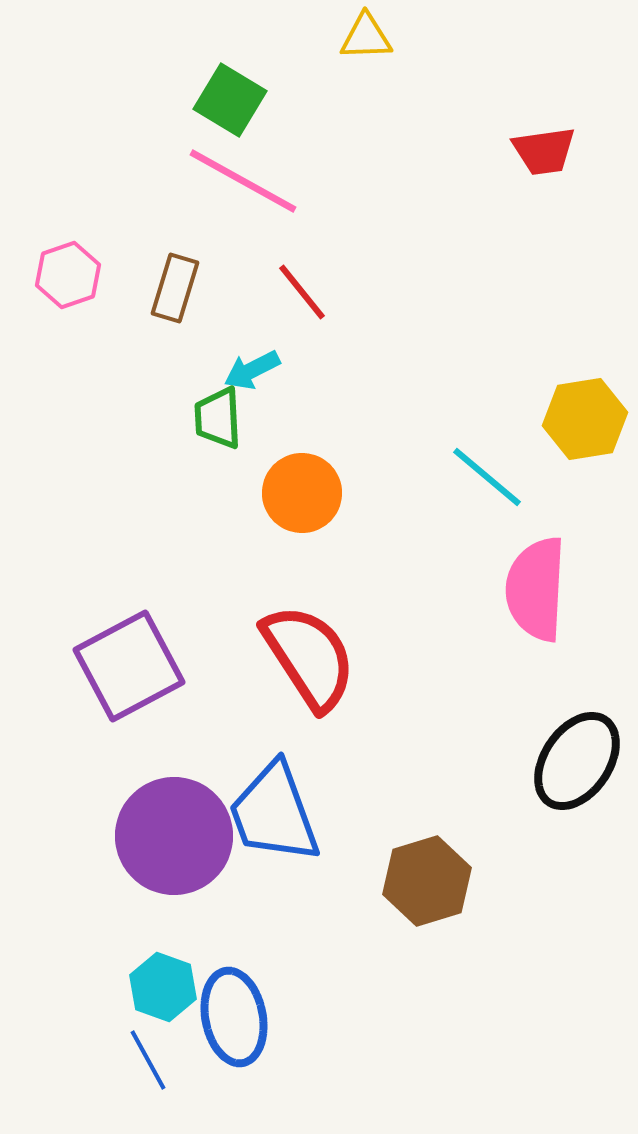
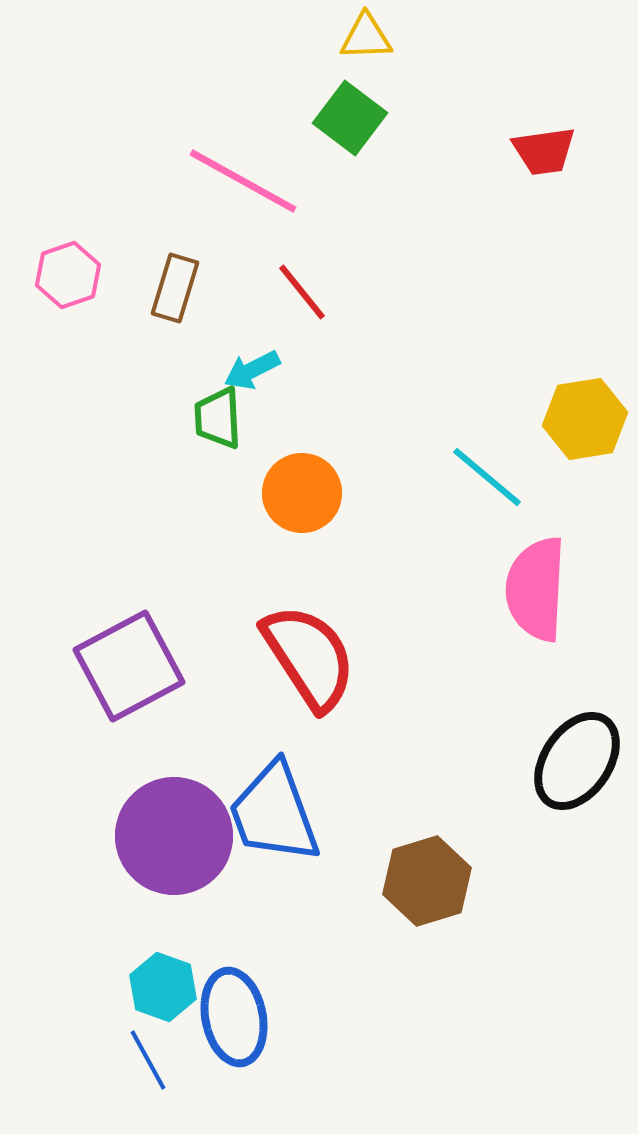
green square: moved 120 px right, 18 px down; rotated 6 degrees clockwise
